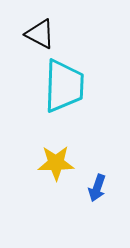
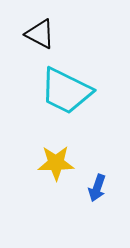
cyan trapezoid: moved 2 px right, 5 px down; rotated 114 degrees clockwise
